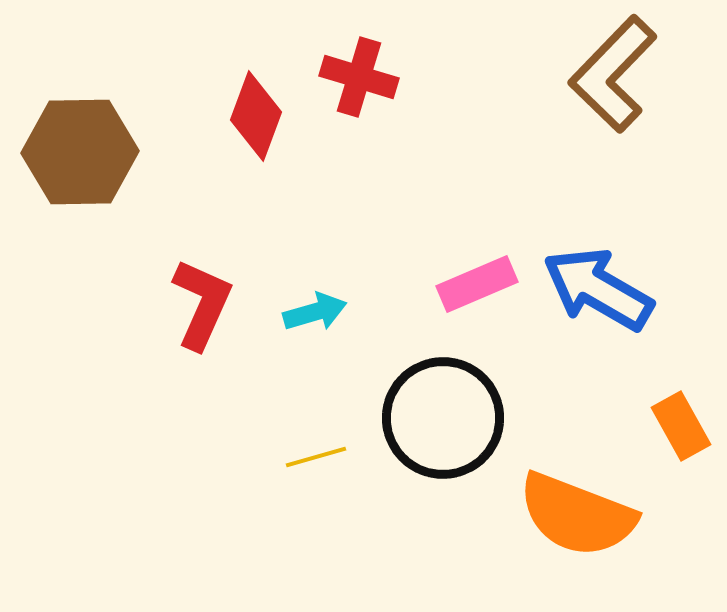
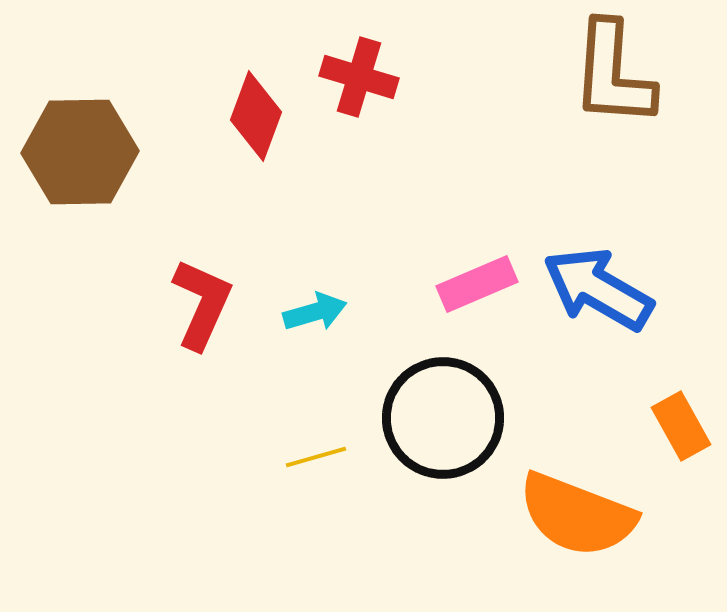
brown L-shape: rotated 40 degrees counterclockwise
